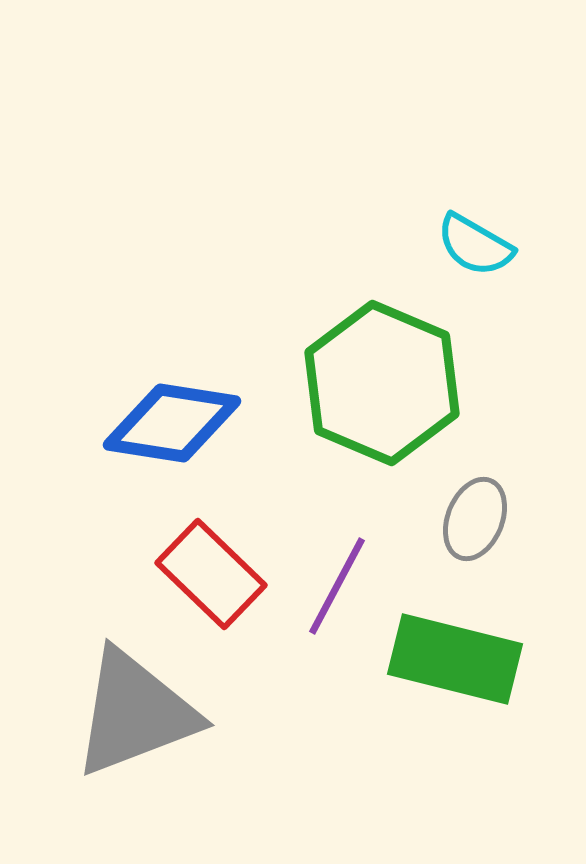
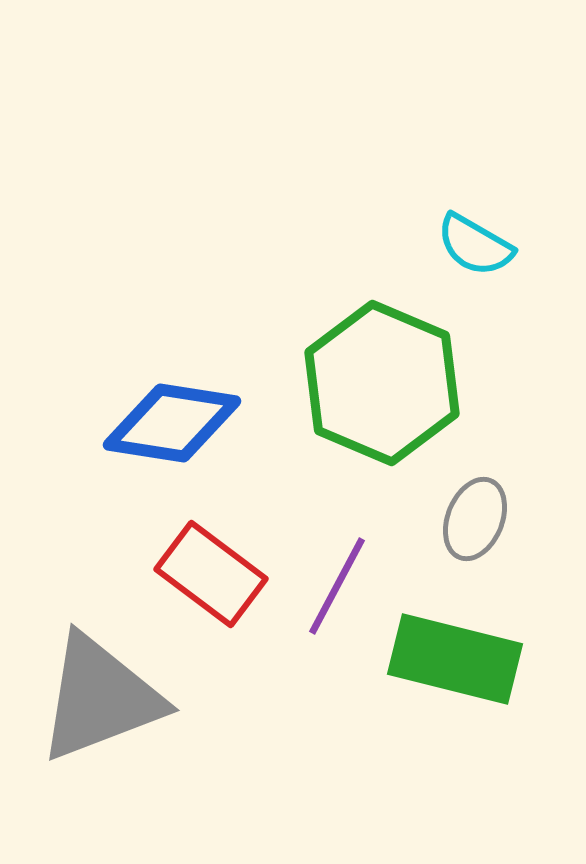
red rectangle: rotated 7 degrees counterclockwise
gray triangle: moved 35 px left, 15 px up
